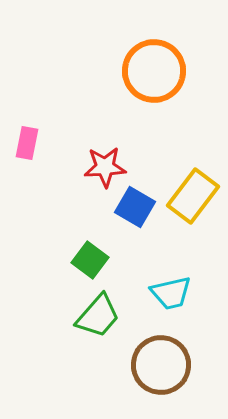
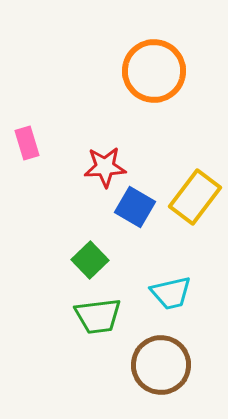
pink rectangle: rotated 28 degrees counterclockwise
yellow rectangle: moved 2 px right, 1 px down
green square: rotated 9 degrees clockwise
green trapezoid: rotated 42 degrees clockwise
